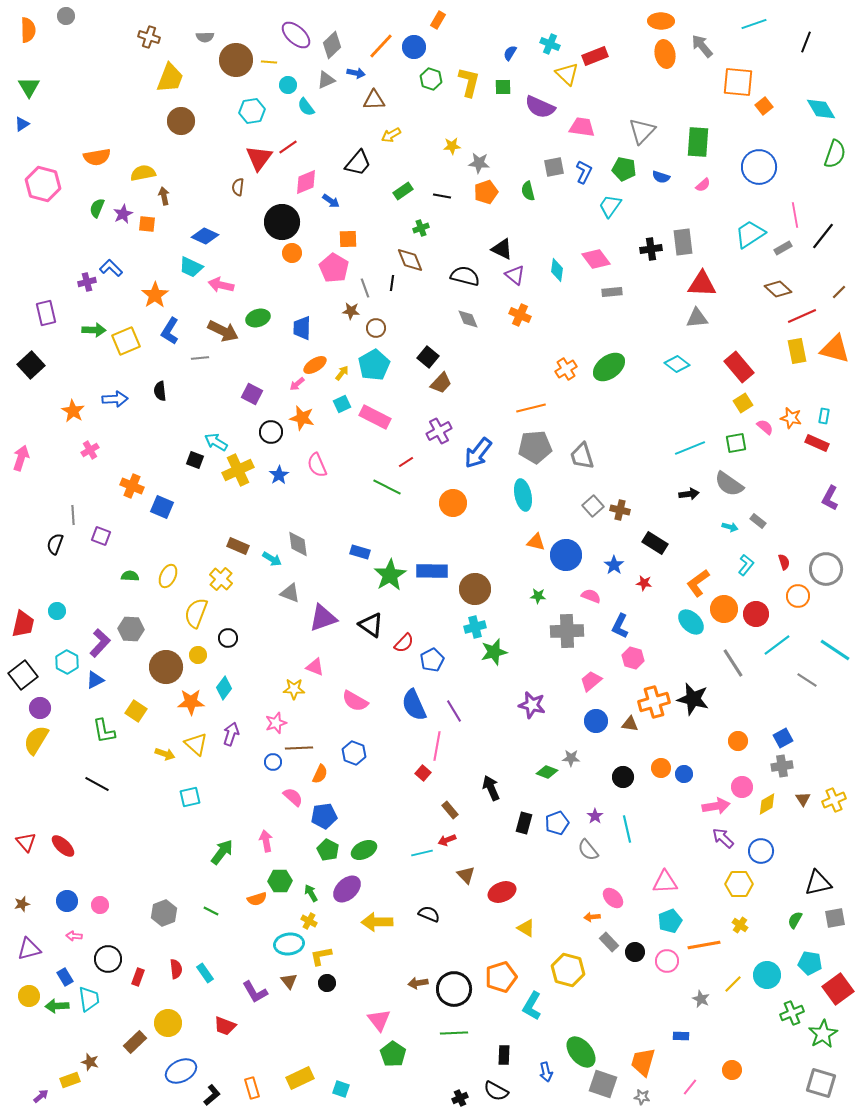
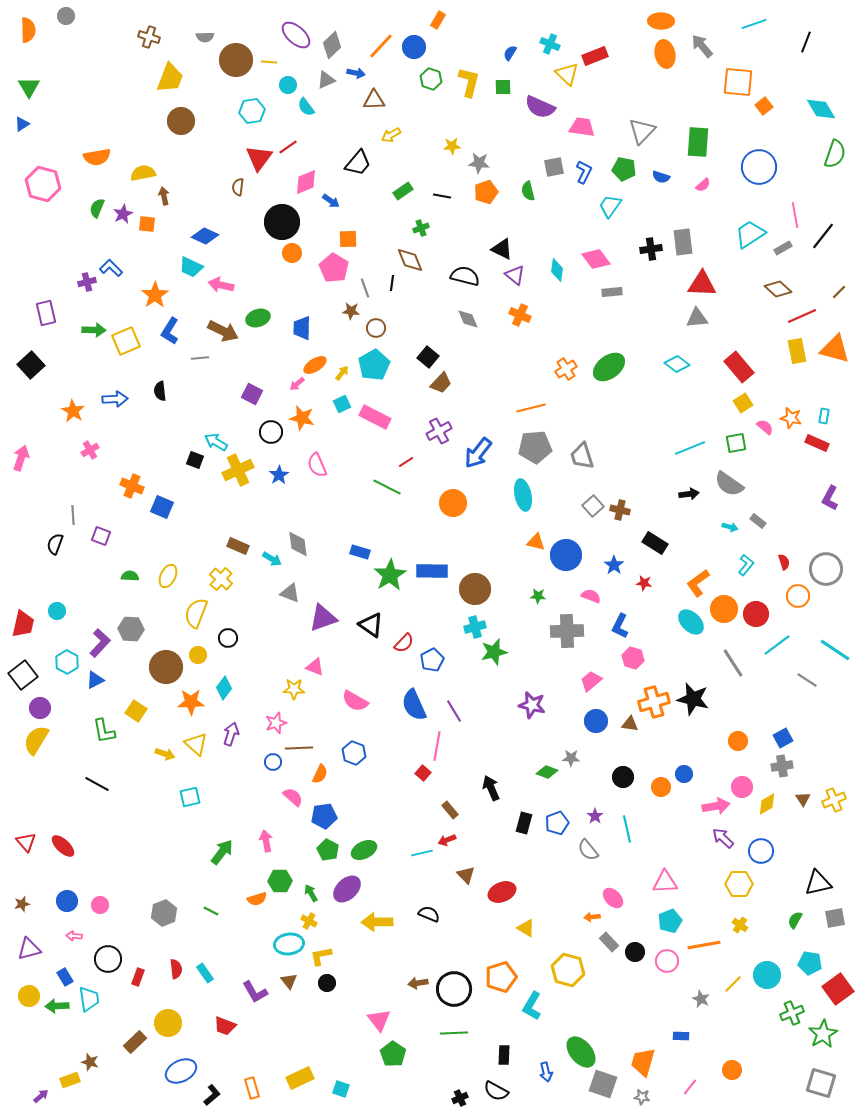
orange circle at (661, 768): moved 19 px down
